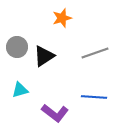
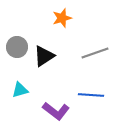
blue line: moved 3 px left, 2 px up
purple L-shape: moved 1 px right, 2 px up
